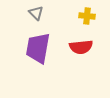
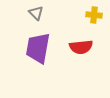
yellow cross: moved 7 px right, 1 px up
